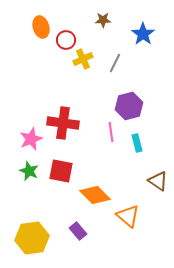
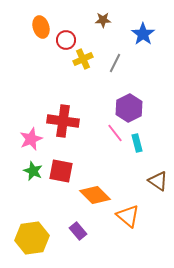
purple hexagon: moved 2 px down; rotated 12 degrees counterclockwise
red cross: moved 2 px up
pink line: moved 4 px right, 1 px down; rotated 30 degrees counterclockwise
green star: moved 4 px right
